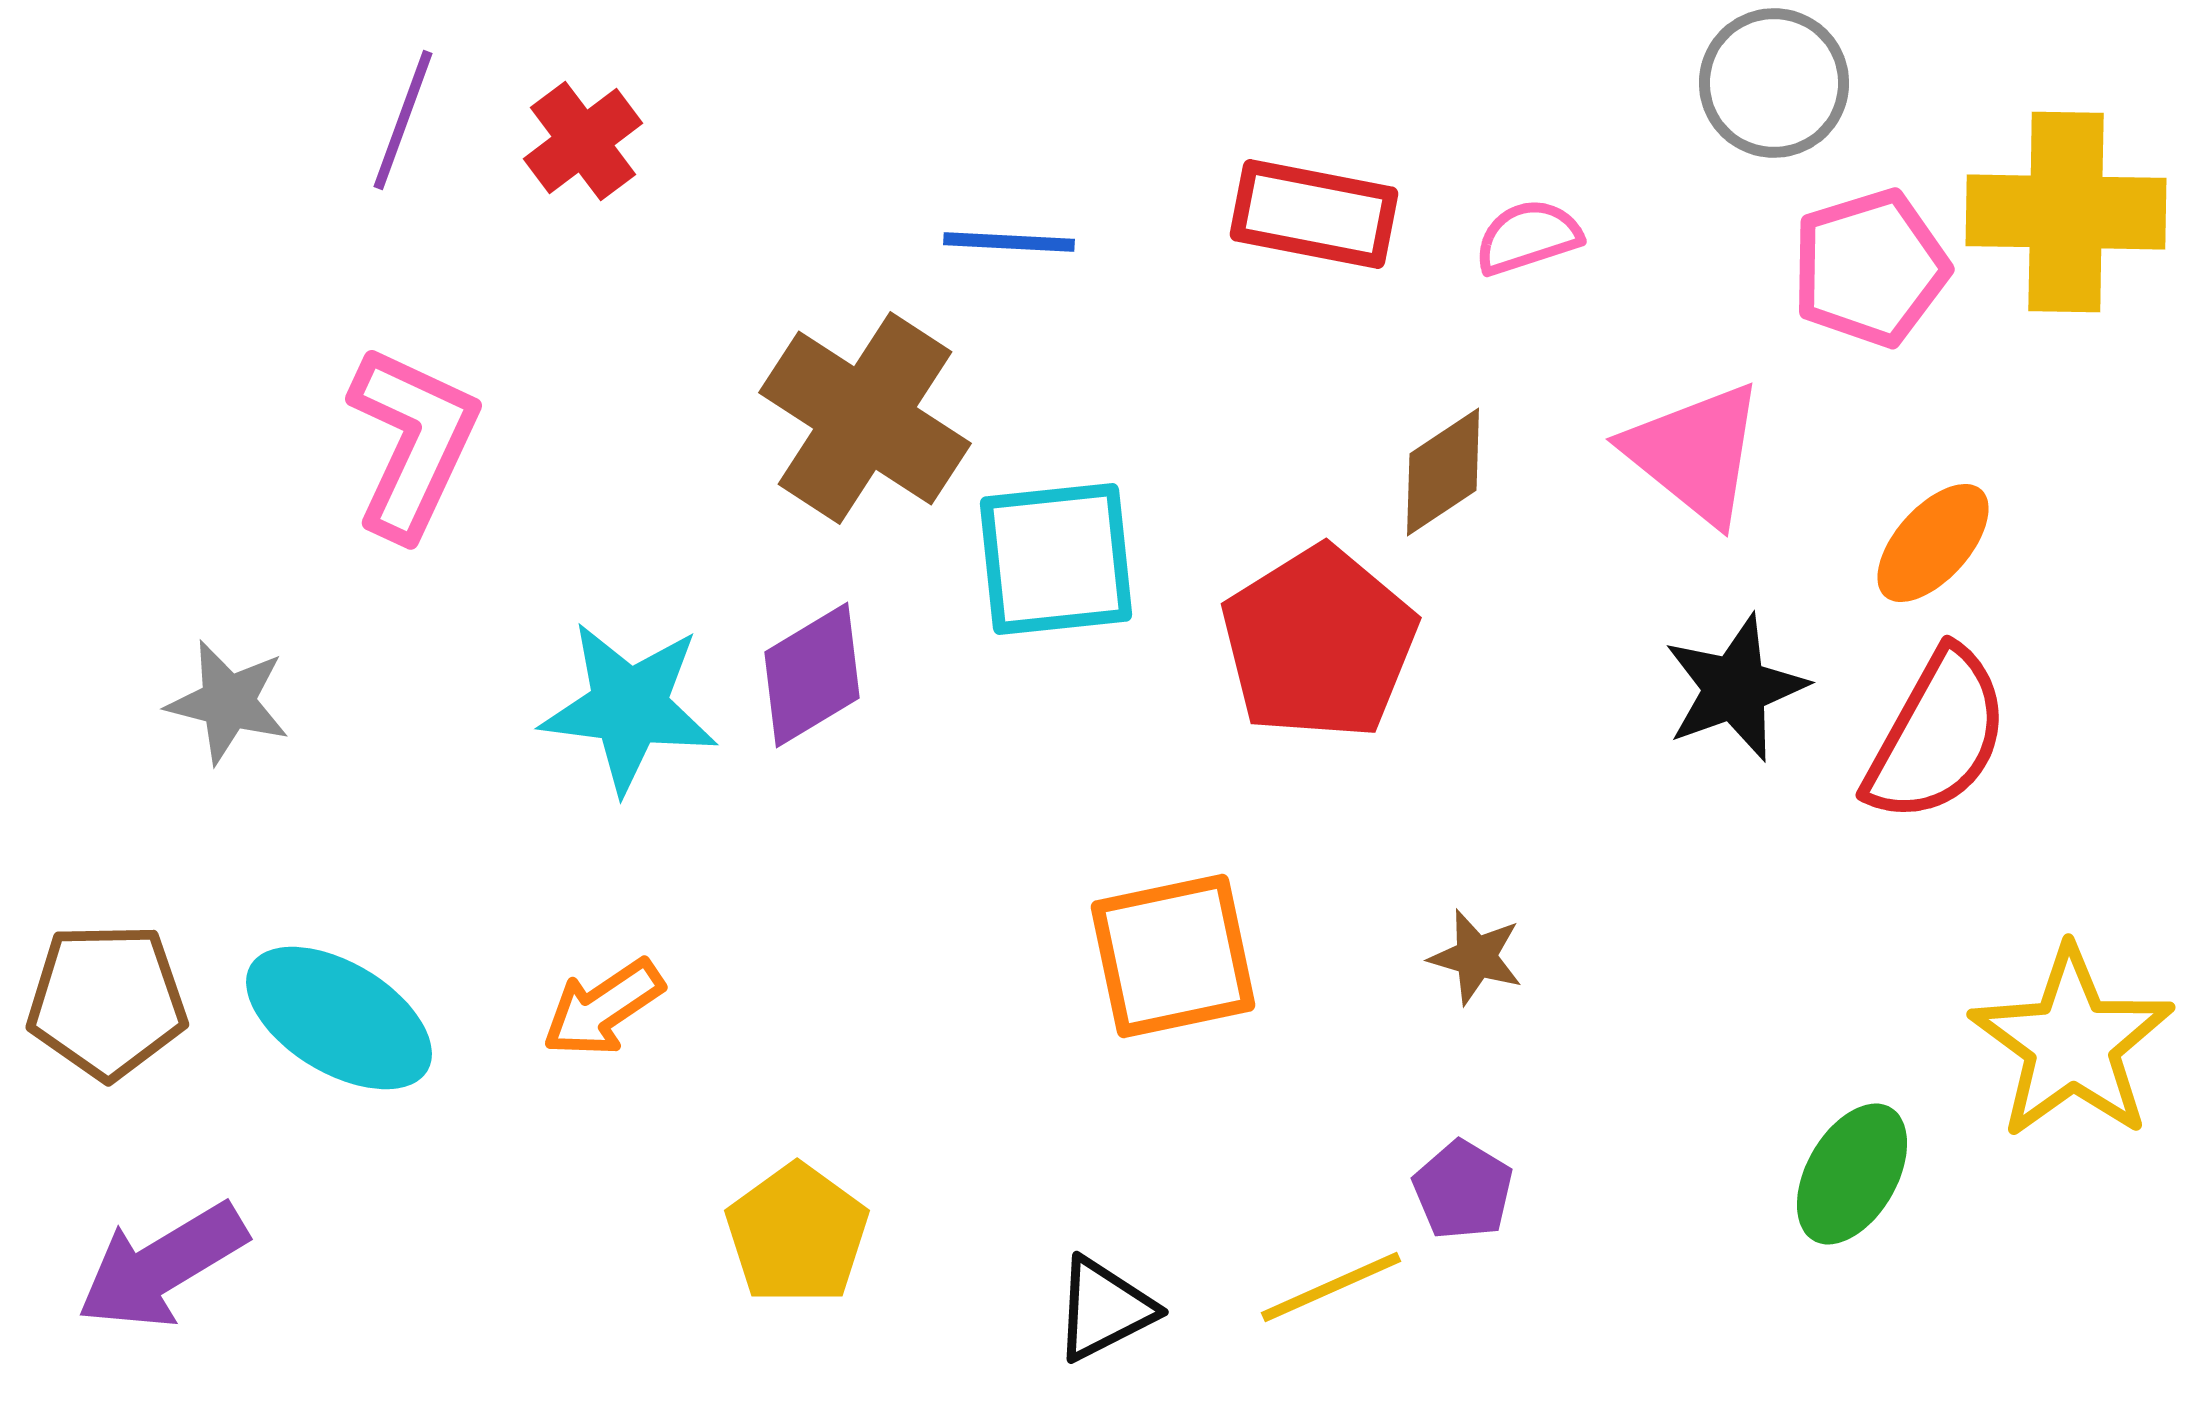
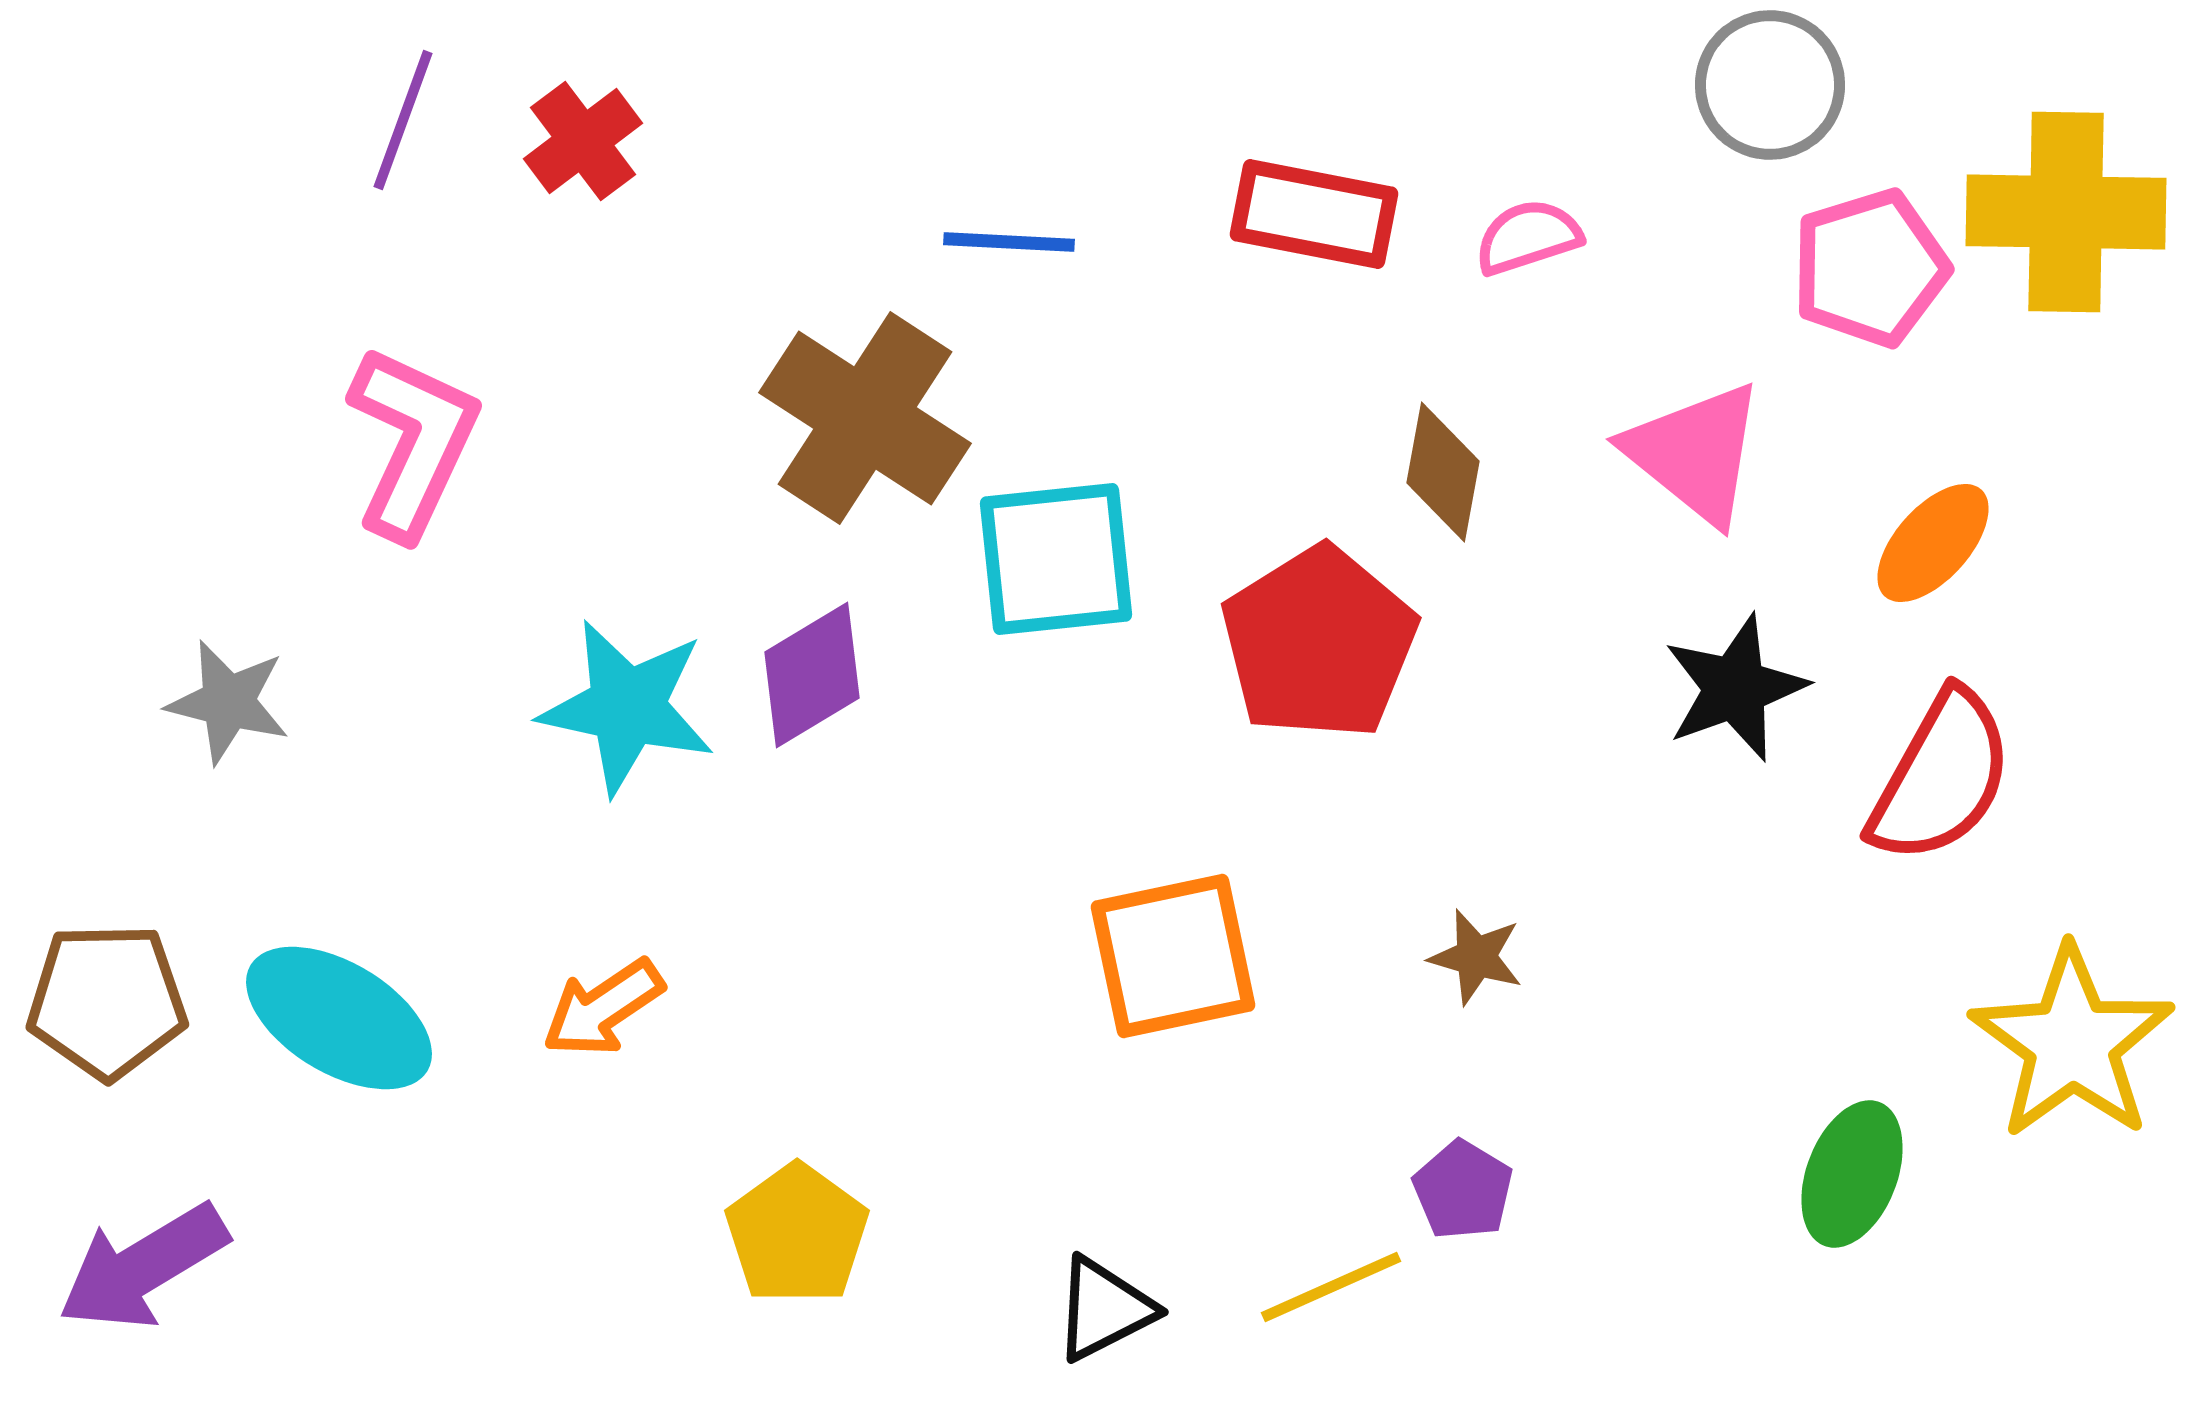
gray circle: moved 4 px left, 2 px down
brown diamond: rotated 46 degrees counterclockwise
cyan star: moved 2 px left; rotated 5 degrees clockwise
red semicircle: moved 4 px right, 41 px down
green ellipse: rotated 9 degrees counterclockwise
purple arrow: moved 19 px left, 1 px down
